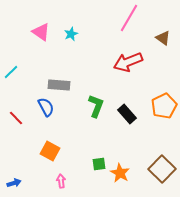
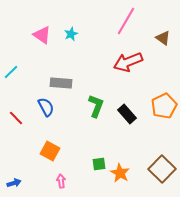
pink line: moved 3 px left, 3 px down
pink triangle: moved 1 px right, 3 px down
gray rectangle: moved 2 px right, 2 px up
